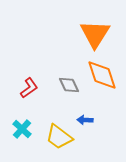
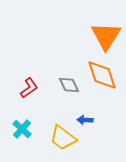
orange triangle: moved 11 px right, 2 px down
yellow trapezoid: moved 4 px right, 1 px down
